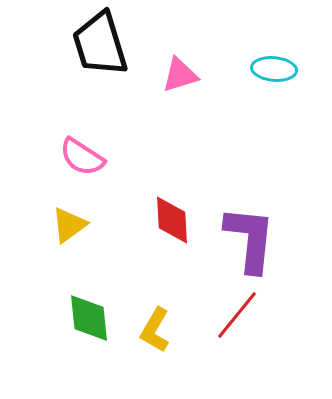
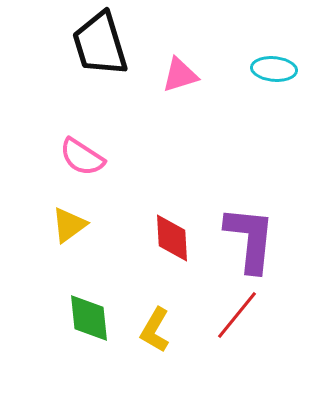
red diamond: moved 18 px down
